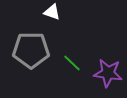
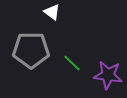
white triangle: rotated 18 degrees clockwise
purple star: moved 2 px down
